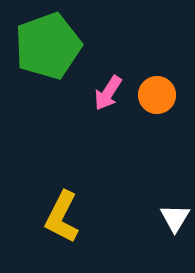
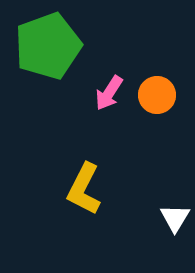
pink arrow: moved 1 px right
yellow L-shape: moved 22 px right, 28 px up
